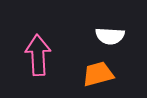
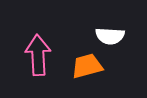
orange trapezoid: moved 11 px left, 8 px up
